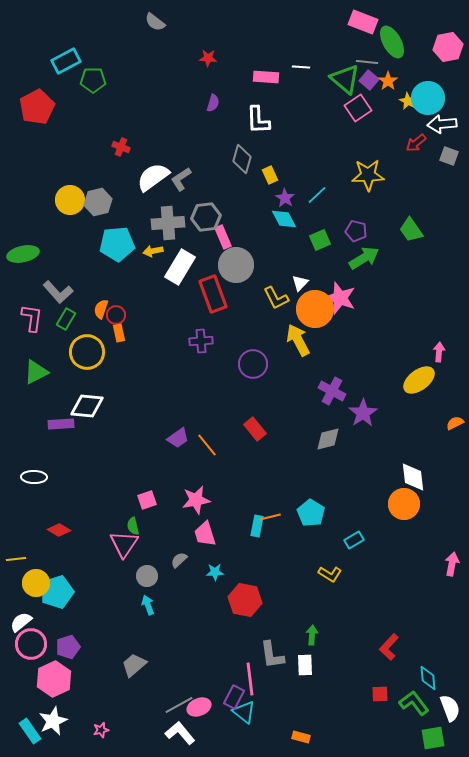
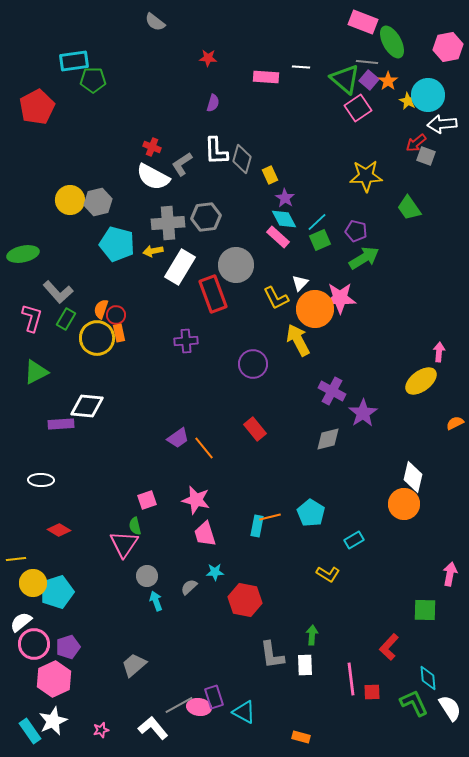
cyan rectangle at (66, 61): moved 8 px right; rotated 20 degrees clockwise
cyan circle at (428, 98): moved 3 px up
white L-shape at (258, 120): moved 42 px left, 31 px down
red cross at (121, 147): moved 31 px right
gray square at (449, 156): moved 23 px left
yellow star at (368, 175): moved 2 px left, 1 px down
white semicircle at (153, 177): rotated 116 degrees counterclockwise
gray L-shape at (181, 179): moved 1 px right, 15 px up
cyan line at (317, 195): moved 27 px down
green trapezoid at (411, 230): moved 2 px left, 22 px up
pink rectangle at (223, 237): moved 55 px right; rotated 25 degrees counterclockwise
cyan pentagon at (117, 244): rotated 20 degrees clockwise
pink star at (340, 298): rotated 20 degrees counterclockwise
pink L-shape at (32, 318): rotated 8 degrees clockwise
purple cross at (201, 341): moved 15 px left
yellow circle at (87, 352): moved 10 px right, 14 px up
yellow ellipse at (419, 380): moved 2 px right, 1 px down
orange line at (207, 445): moved 3 px left, 3 px down
white ellipse at (34, 477): moved 7 px right, 3 px down
white diamond at (413, 477): rotated 20 degrees clockwise
pink star at (196, 500): rotated 24 degrees clockwise
green semicircle at (133, 526): moved 2 px right
gray semicircle at (179, 560): moved 10 px right, 27 px down
pink arrow at (452, 564): moved 2 px left, 10 px down
yellow L-shape at (330, 574): moved 2 px left
yellow circle at (36, 583): moved 3 px left
cyan arrow at (148, 605): moved 8 px right, 4 px up
pink circle at (31, 644): moved 3 px right
pink line at (250, 679): moved 101 px right
red square at (380, 694): moved 8 px left, 2 px up
purple rectangle at (234, 697): moved 20 px left; rotated 45 degrees counterclockwise
green L-shape at (414, 703): rotated 12 degrees clockwise
pink ellipse at (199, 707): rotated 30 degrees clockwise
white semicircle at (450, 708): rotated 12 degrees counterclockwise
cyan triangle at (244, 712): rotated 10 degrees counterclockwise
white L-shape at (180, 733): moved 27 px left, 5 px up
green square at (433, 738): moved 8 px left, 128 px up; rotated 10 degrees clockwise
